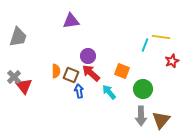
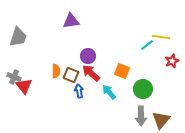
cyan line: moved 2 px right; rotated 32 degrees clockwise
gray cross: rotated 24 degrees counterclockwise
